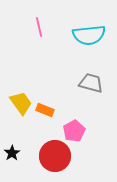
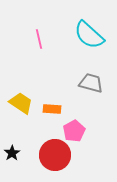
pink line: moved 12 px down
cyan semicircle: rotated 48 degrees clockwise
yellow trapezoid: rotated 20 degrees counterclockwise
orange rectangle: moved 7 px right, 1 px up; rotated 18 degrees counterclockwise
red circle: moved 1 px up
